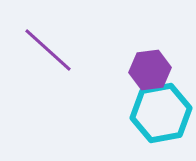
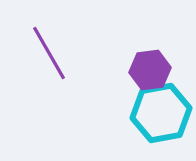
purple line: moved 1 px right, 3 px down; rotated 18 degrees clockwise
